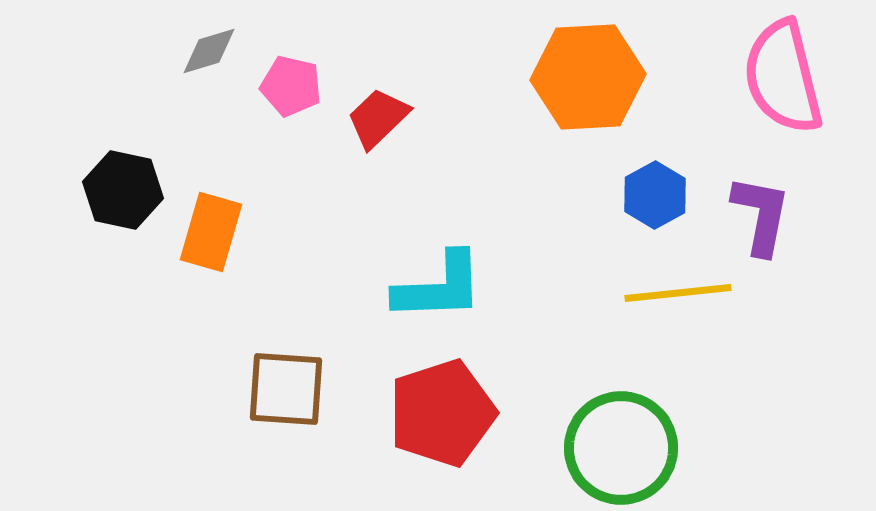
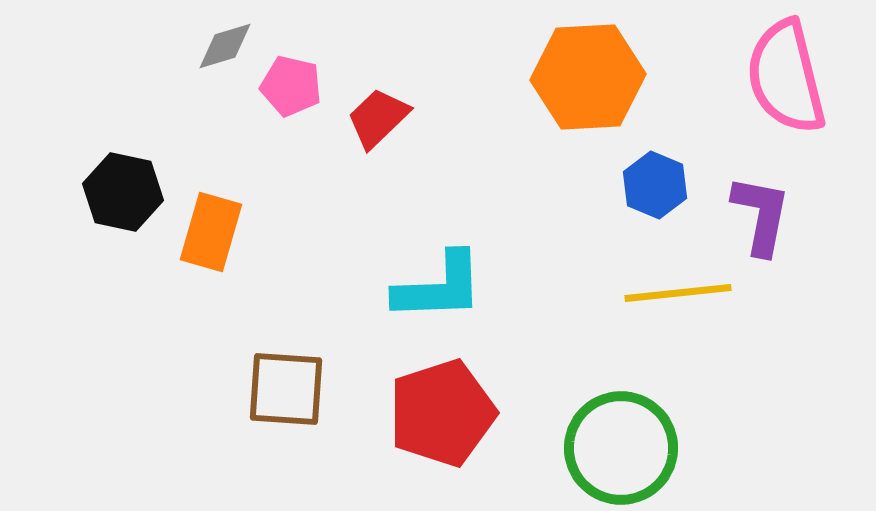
gray diamond: moved 16 px right, 5 px up
pink semicircle: moved 3 px right
black hexagon: moved 2 px down
blue hexagon: moved 10 px up; rotated 8 degrees counterclockwise
